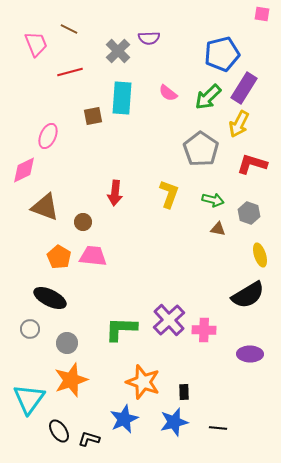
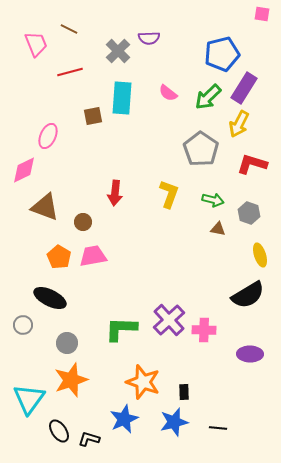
pink trapezoid at (93, 256): rotated 16 degrees counterclockwise
gray circle at (30, 329): moved 7 px left, 4 px up
